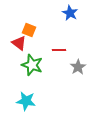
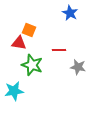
red triangle: rotated 28 degrees counterclockwise
gray star: rotated 28 degrees counterclockwise
cyan star: moved 12 px left, 10 px up; rotated 18 degrees counterclockwise
